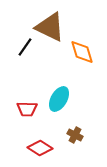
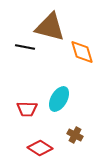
brown triangle: rotated 12 degrees counterclockwise
black line: rotated 66 degrees clockwise
